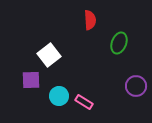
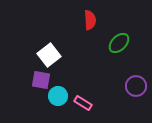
green ellipse: rotated 25 degrees clockwise
purple square: moved 10 px right; rotated 12 degrees clockwise
cyan circle: moved 1 px left
pink rectangle: moved 1 px left, 1 px down
